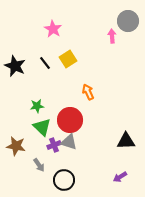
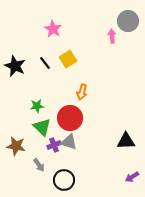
orange arrow: moved 6 px left; rotated 140 degrees counterclockwise
red circle: moved 2 px up
purple arrow: moved 12 px right
